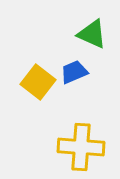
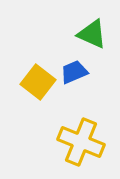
yellow cross: moved 5 px up; rotated 18 degrees clockwise
